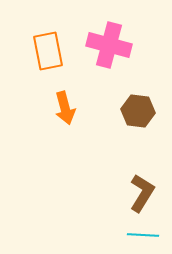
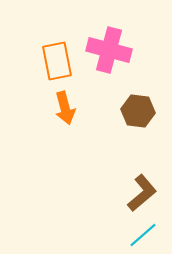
pink cross: moved 5 px down
orange rectangle: moved 9 px right, 10 px down
brown L-shape: rotated 18 degrees clockwise
cyan line: rotated 44 degrees counterclockwise
